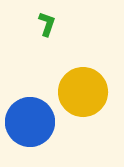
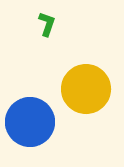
yellow circle: moved 3 px right, 3 px up
